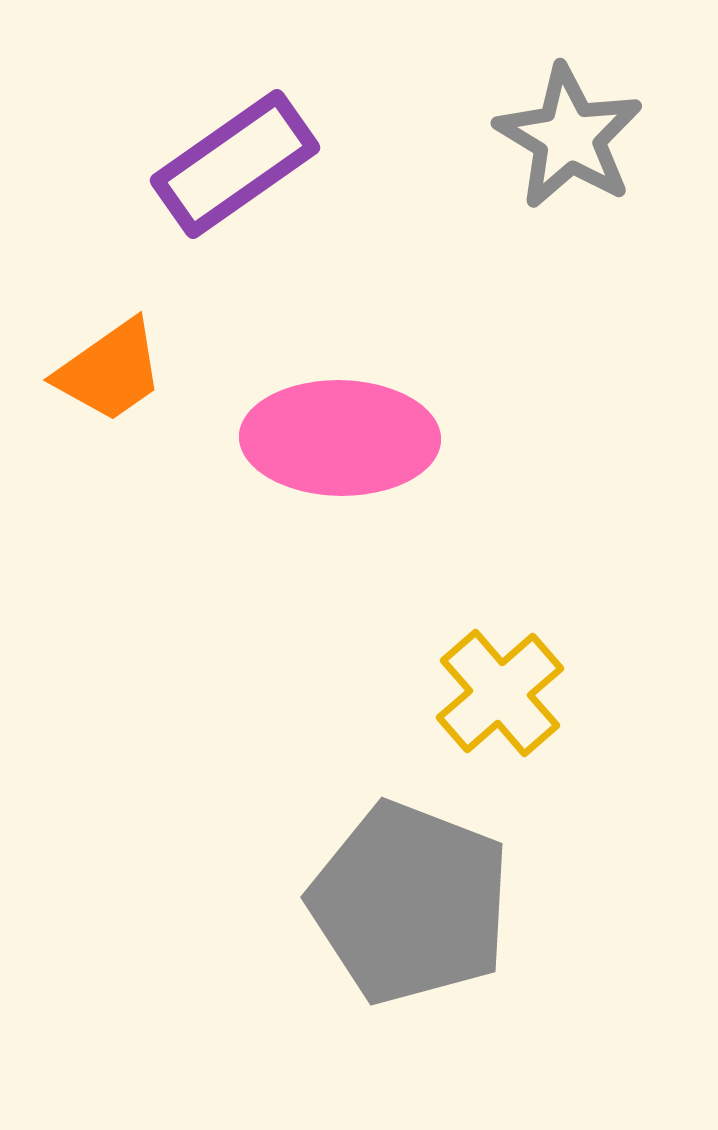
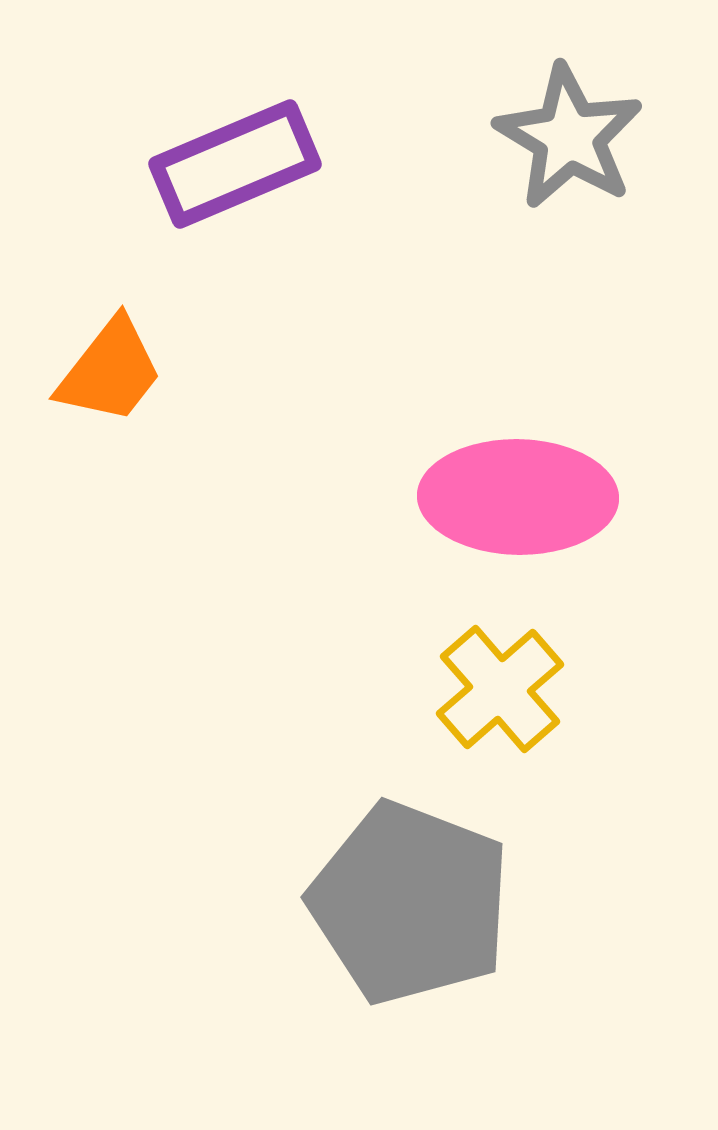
purple rectangle: rotated 12 degrees clockwise
orange trapezoid: rotated 17 degrees counterclockwise
pink ellipse: moved 178 px right, 59 px down
yellow cross: moved 4 px up
